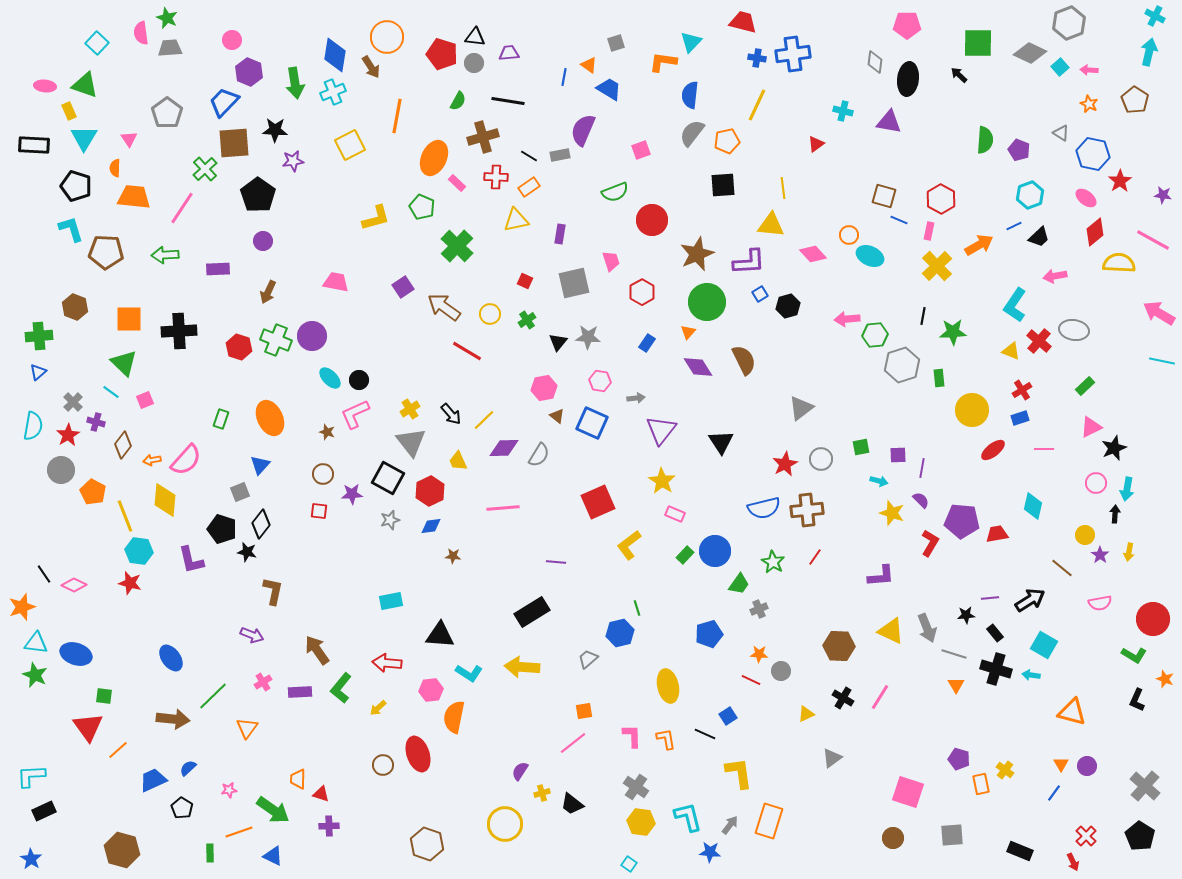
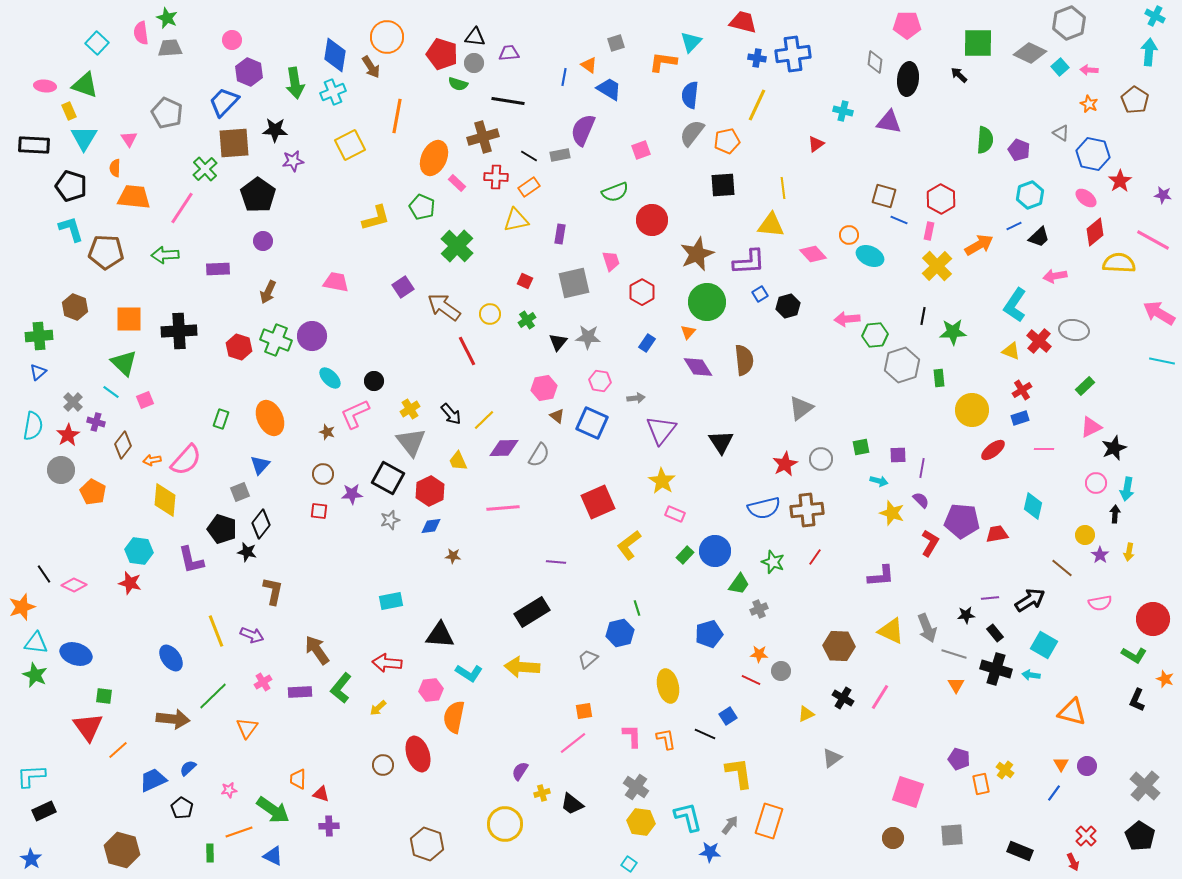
cyan arrow at (1149, 52): rotated 8 degrees counterclockwise
green semicircle at (458, 101): moved 17 px up; rotated 78 degrees clockwise
gray pentagon at (167, 113): rotated 12 degrees counterclockwise
black pentagon at (76, 186): moved 5 px left
red line at (467, 351): rotated 32 degrees clockwise
brown semicircle at (744, 360): rotated 20 degrees clockwise
black circle at (359, 380): moved 15 px right, 1 px down
yellow line at (125, 516): moved 91 px right, 115 px down
green star at (773, 562): rotated 10 degrees counterclockwise
